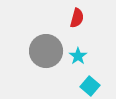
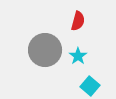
red semicircle: moved 1 px right, 3 px down
gray circle: moved 1 px left, 1 px up
